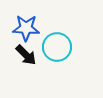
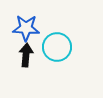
black arrow: rotated 130 degrees counterclockwise
